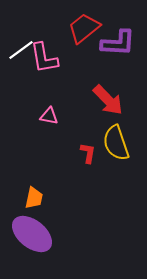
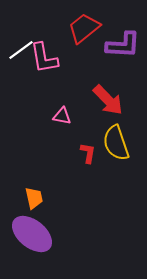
purple L-shape: moved 5 px right, 2 px down
pink triangle: moved 13 px right
orange trapezoid: rotated 25 degrees counterclockwise
